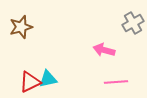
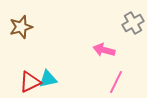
pink line: rotated 60 degrees counterclockwise
